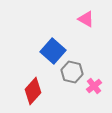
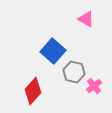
gray hexagon: moved 2 px right
